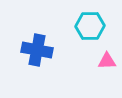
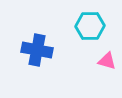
pink triangle: rotated 18 degrees clockwise
